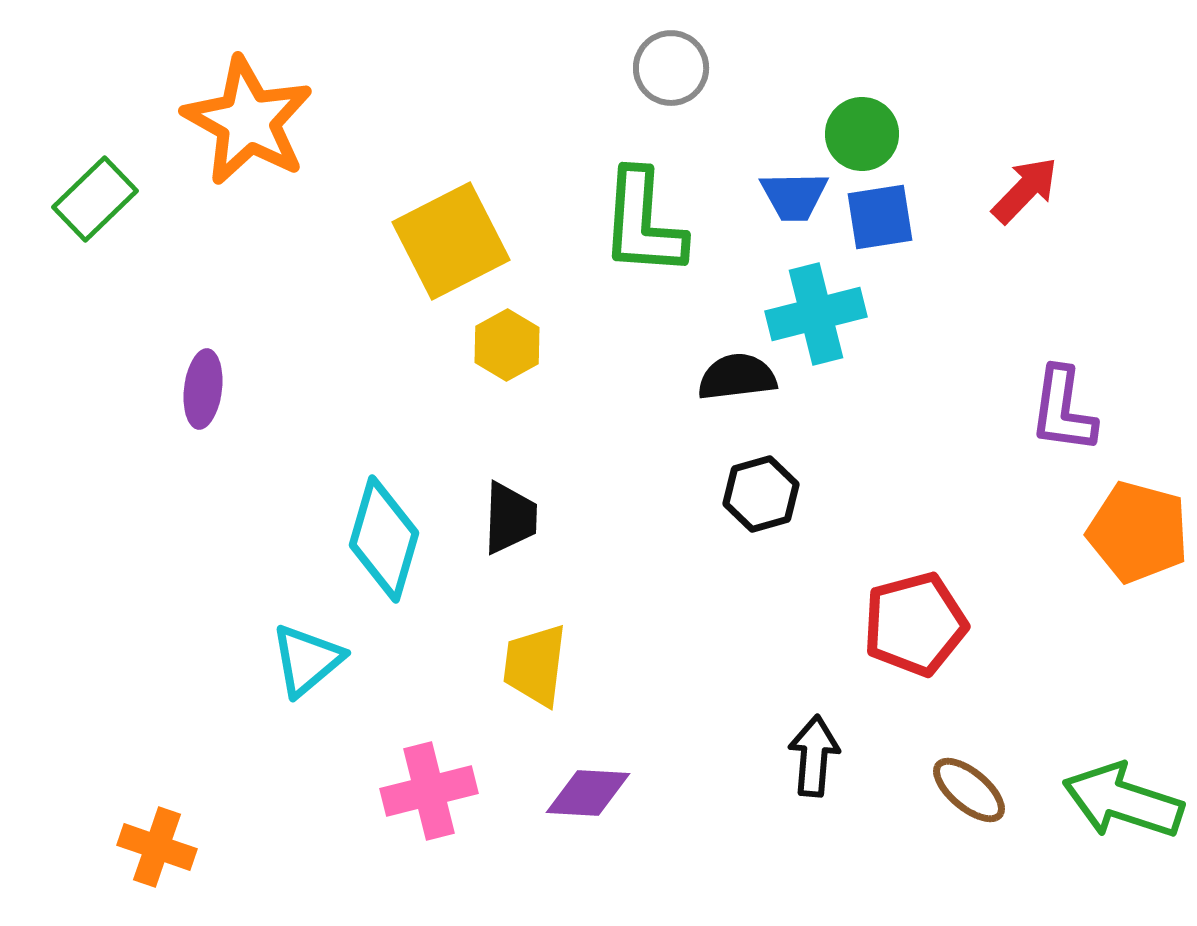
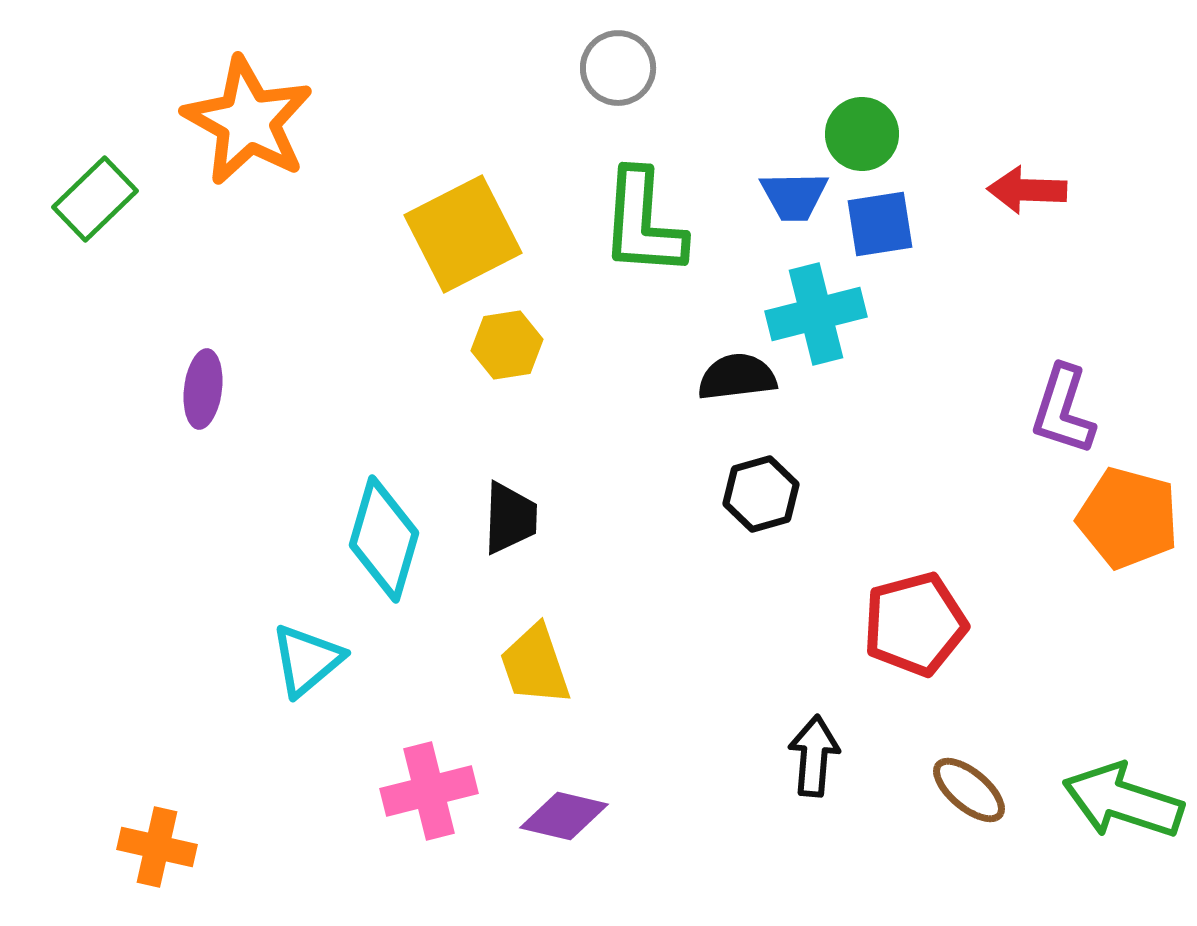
gray circle: moved 53 px left
red arrow: moved 2 px right; rotated 132 degrees counterclockwise
blue square: moved 7 px down
yellow square: moved 12 px right, 7 px up
yellow hexagon: rotated 20 degrees clockwise
purple L-shape: rotated 10 degrees clockwise
orange pentagon: moved 10 px left, 14 px up
yellow trapezoid: rotated 26 degrees counterclockwise
purple diamond: moved 24 px left, 23 px down; rotated 10 degrees clockwise
orange cross: rotated 6 degrees counterclockwise
